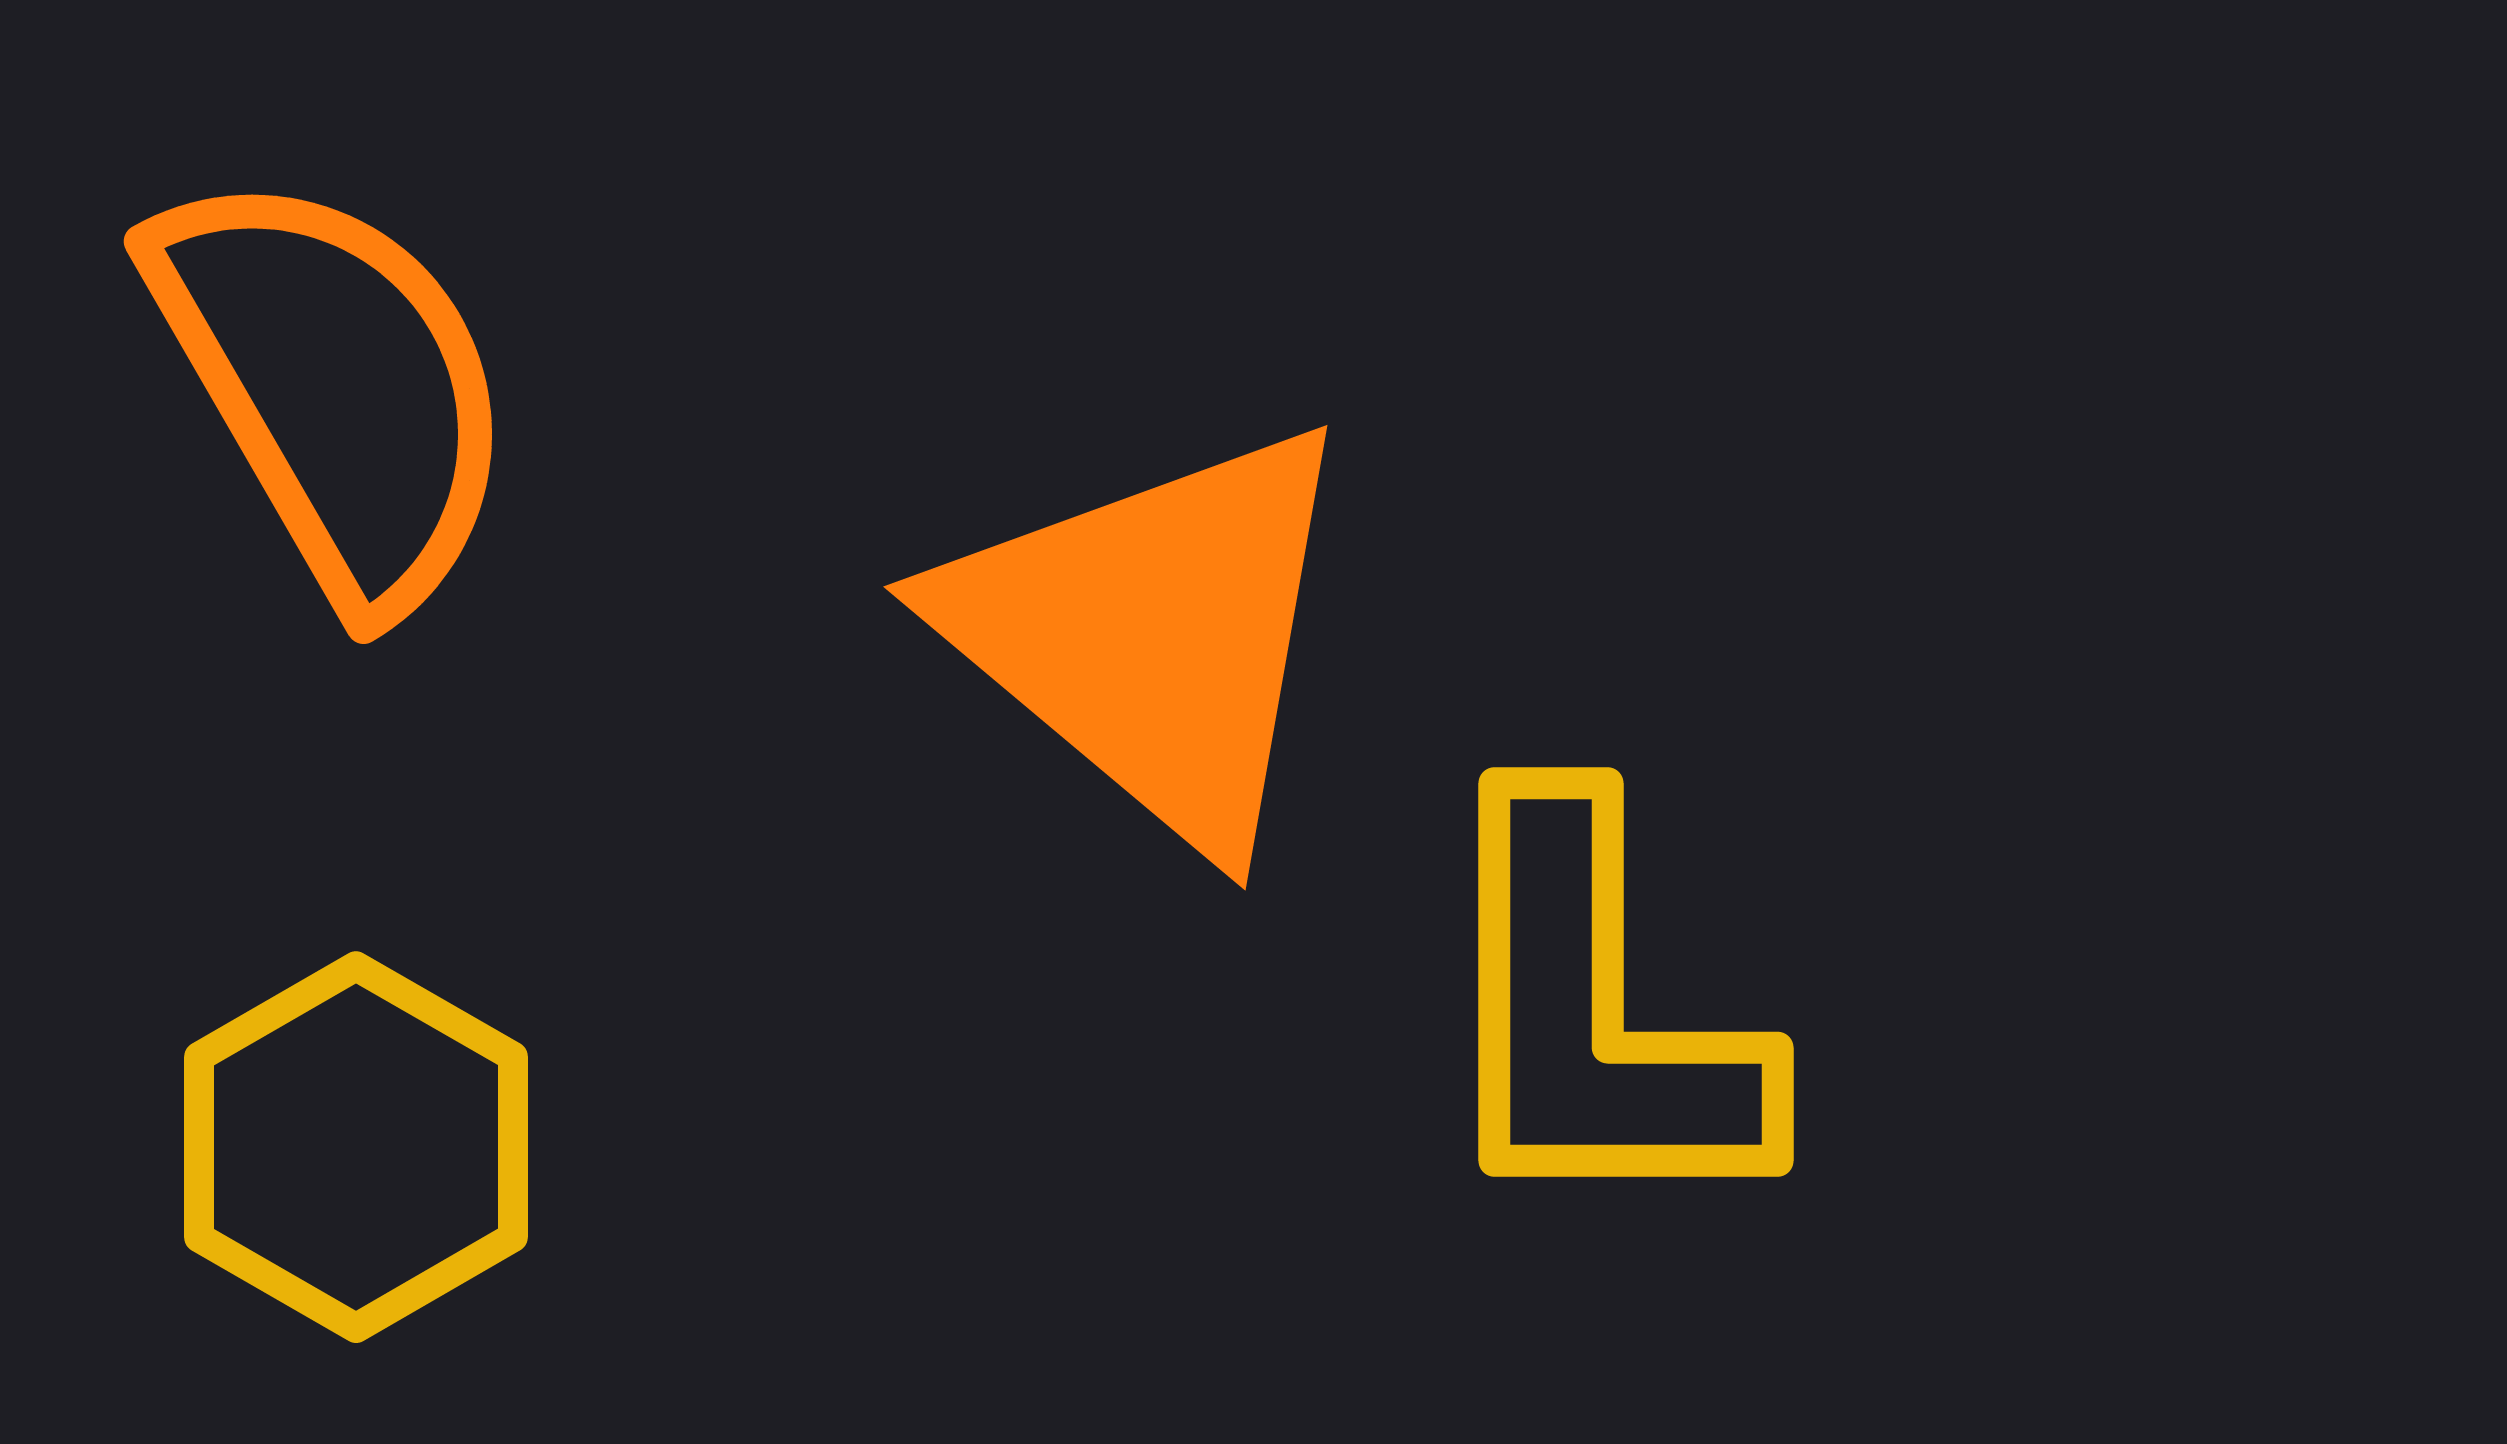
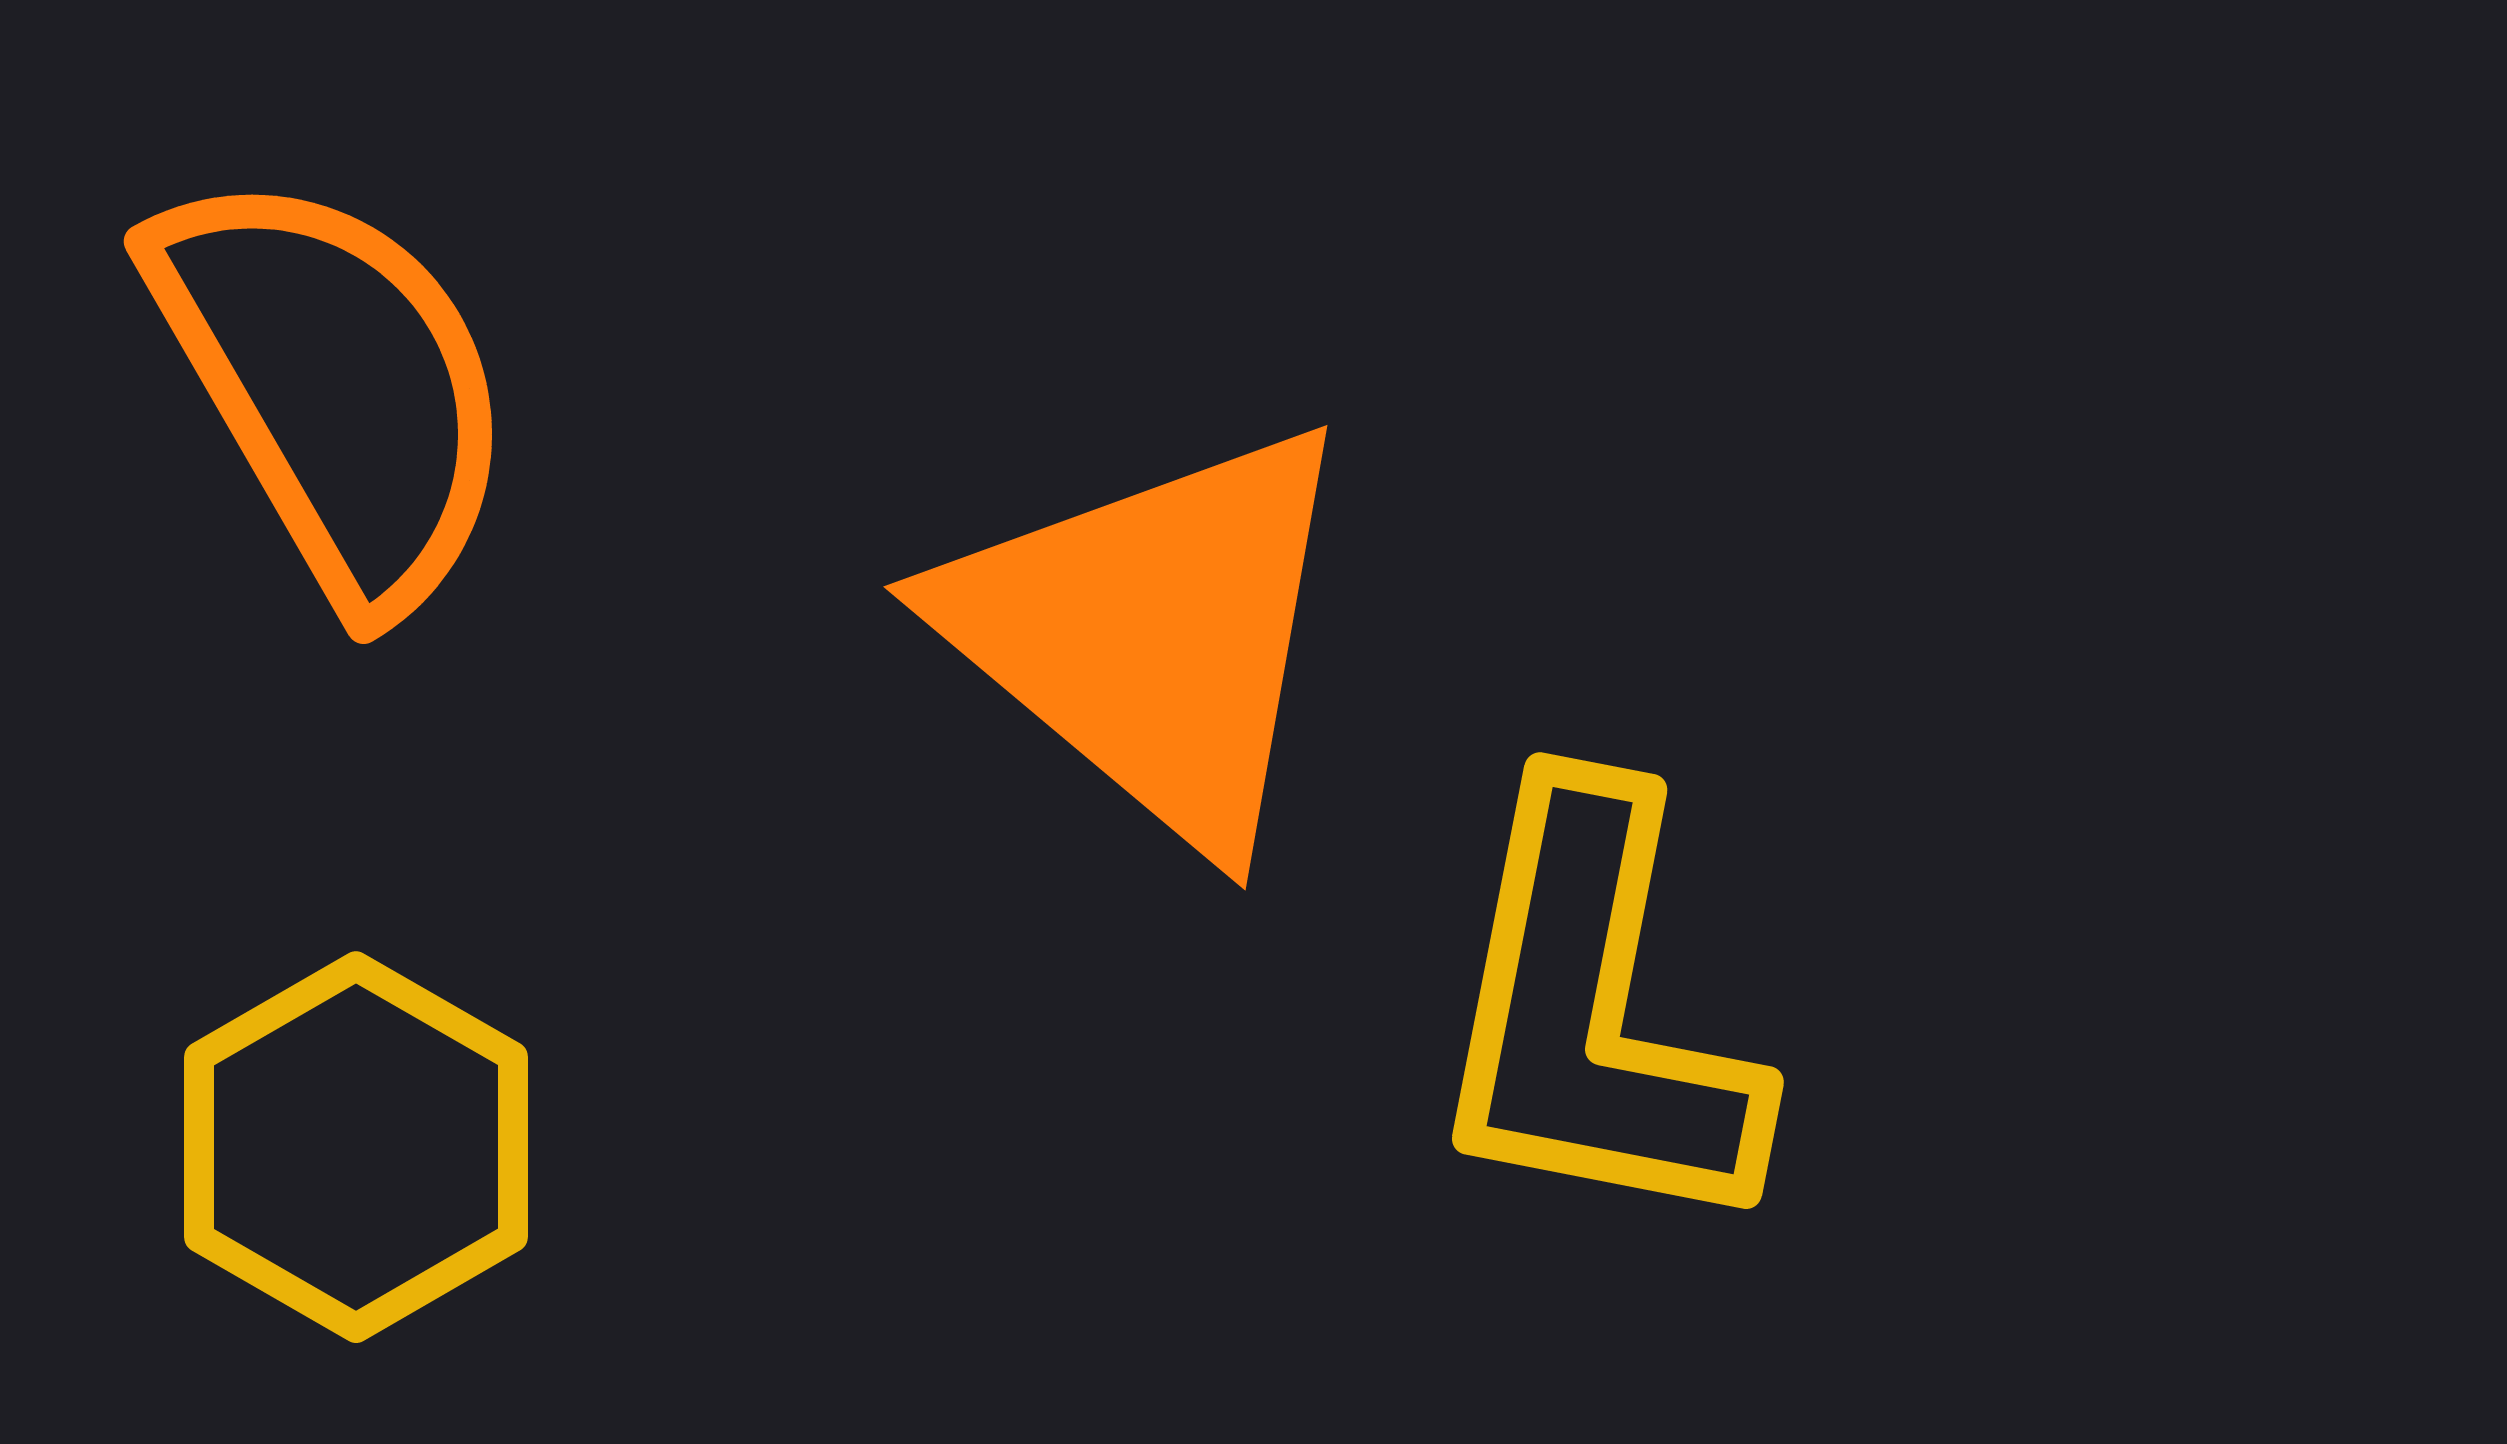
yellow L-shape: rotated 11 degrees clockwise
